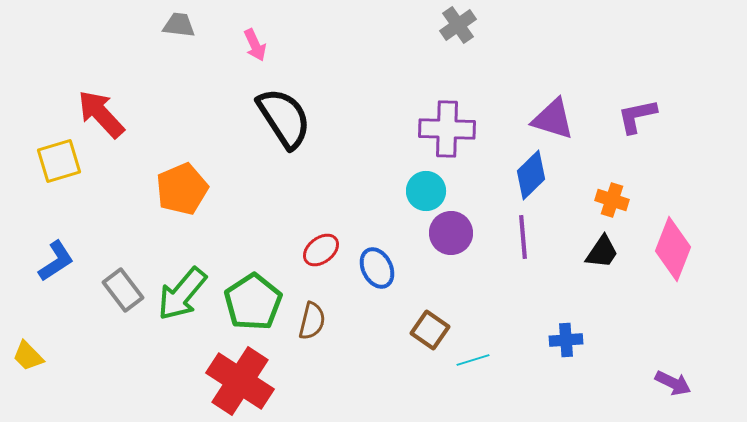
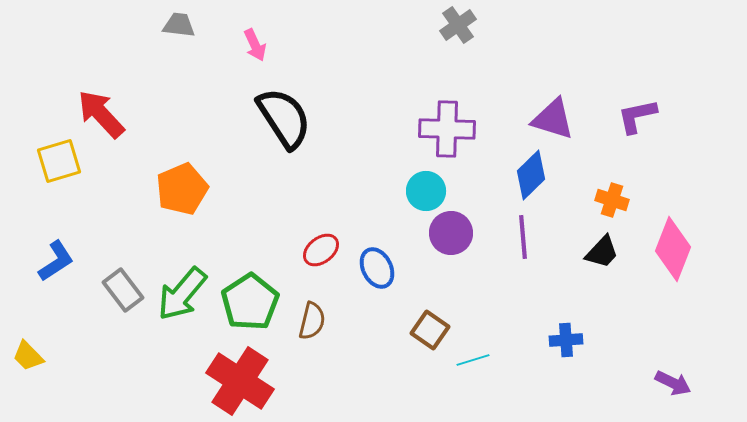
black trapezoid: rotated 9 degrees clockwise
green pentagon: moved 3 px left
